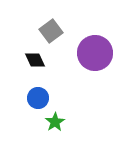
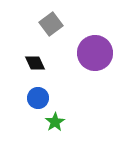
gray square: moved 7 px up
black diamond: moved 3 px down
